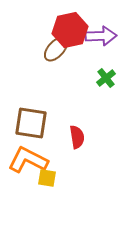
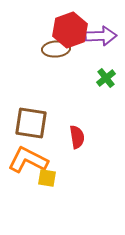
red hexagon: rotated 8 degrees counterclockwise
brown ellipse: rotated 44 degrees clockwise
